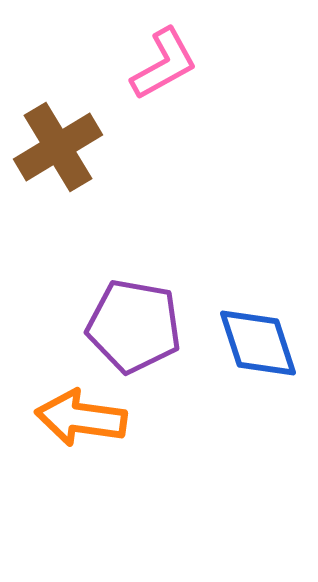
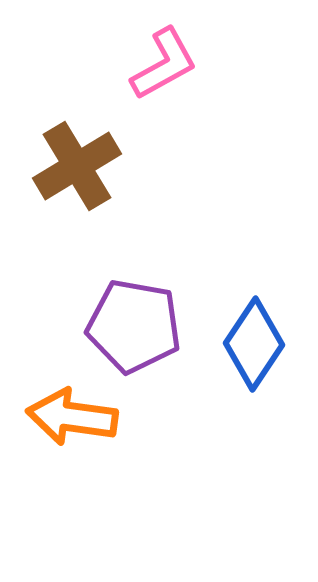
brown cross: moved 19 px right, 19 px down
blue diamond: moved 4 px left, 1 px down; rotated 52 degrees clockwise
orange arrow: moved 9 px left, 1 px up
